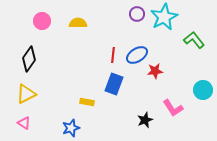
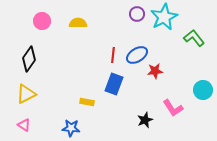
green L-shape: moved 2 px up
pink triangle: moved 2 px down
blue star: rotated 24 degrees clockwise
